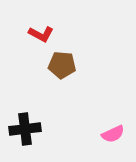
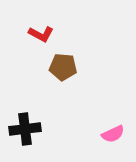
brown pentagon: moved 1 px right, 2 px down
